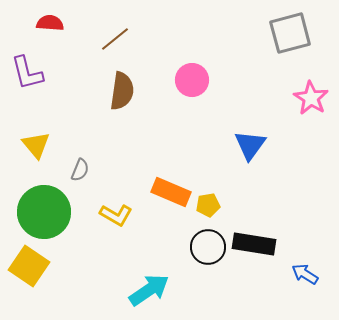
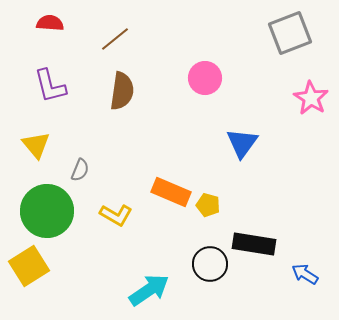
gray square: rotated 6 degrees counterclockwise
purple L-shape: moved 23 px right, 13 px down
pink circle: moved 13 px right, 2 px up
blue triangle: moved 8 px left, 2 px up
yellow pentagon: rotated 25 degrees clockwise
green circle: moved 3 px right, 1 px up
black circle: moved 2 px right, 17 px down
yellow square: rotated 24 degrees clockwise
